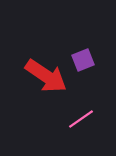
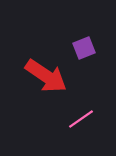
purple square: moved 1 px right, 12 px up
